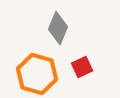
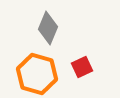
gray diamond: moved 10 px left
